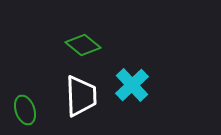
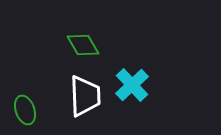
green diamond: rotated 20 degrees clockwise
white trapezoid: moved 4 px right
